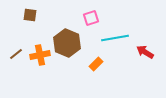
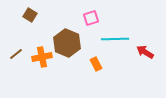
brown square: rotated 24 degrees clockwise
cyan line: moved 1 px down; rotated 8 degrees clockwise
orange cross: moved 2 px right, 2 px down
orange rectangle: rotated 72 degrees counterclockwise
